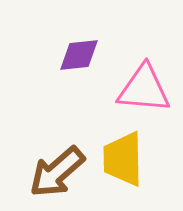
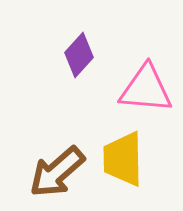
purple diamond: rotated 42 degrees counterclockwise
pink triangle: moved 2 px right
